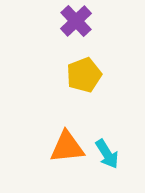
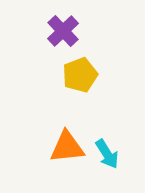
purple cross: moved 13 px left, 10 px down
yellow pentagon: moved 4 px left
